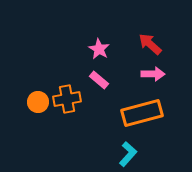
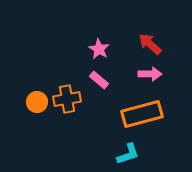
pink arrow: moved 3 px left
orange circle: moved 1 px left
orange rectangle: moved 1 px down
cyan L-shape: rotated 30 degrees clockwise
